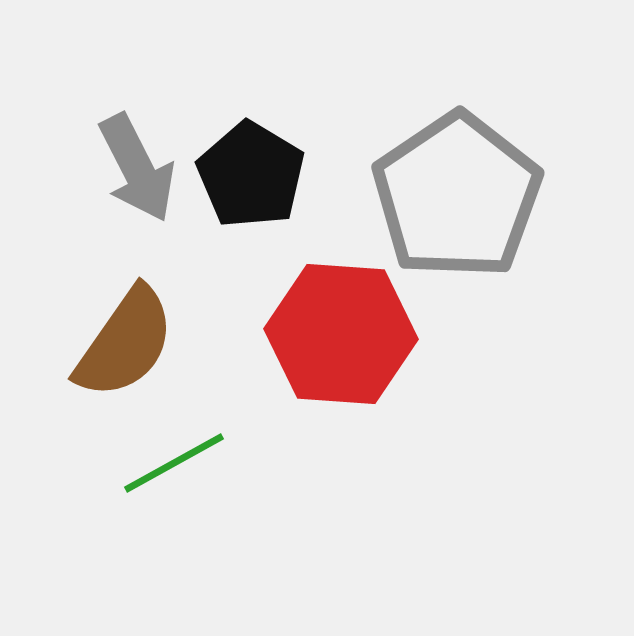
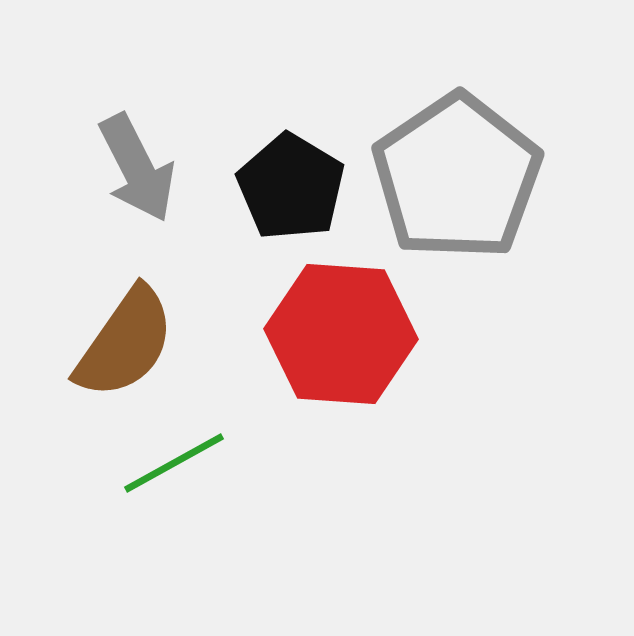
black pentagon: moved 40 px right, 12 px down
gray pentagon: moved 19 px up
